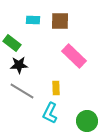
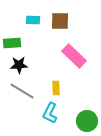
green rectangle: rotated 42 degrees counterclockwise
